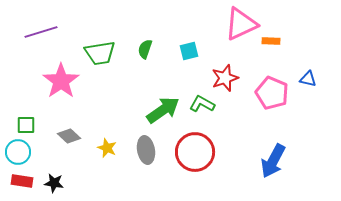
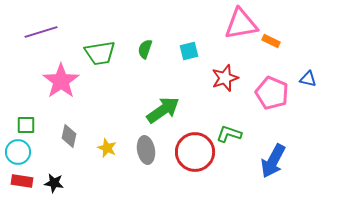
pink triangle: rotated 15 degrees clockwise
orange rectangle: rotated 24 degrees clockwise
green L-shape: moved 27 px right, 30 px down; rotated 10 degrees counterclockwise
gray diamond: rotated 60 degrees clockwise
